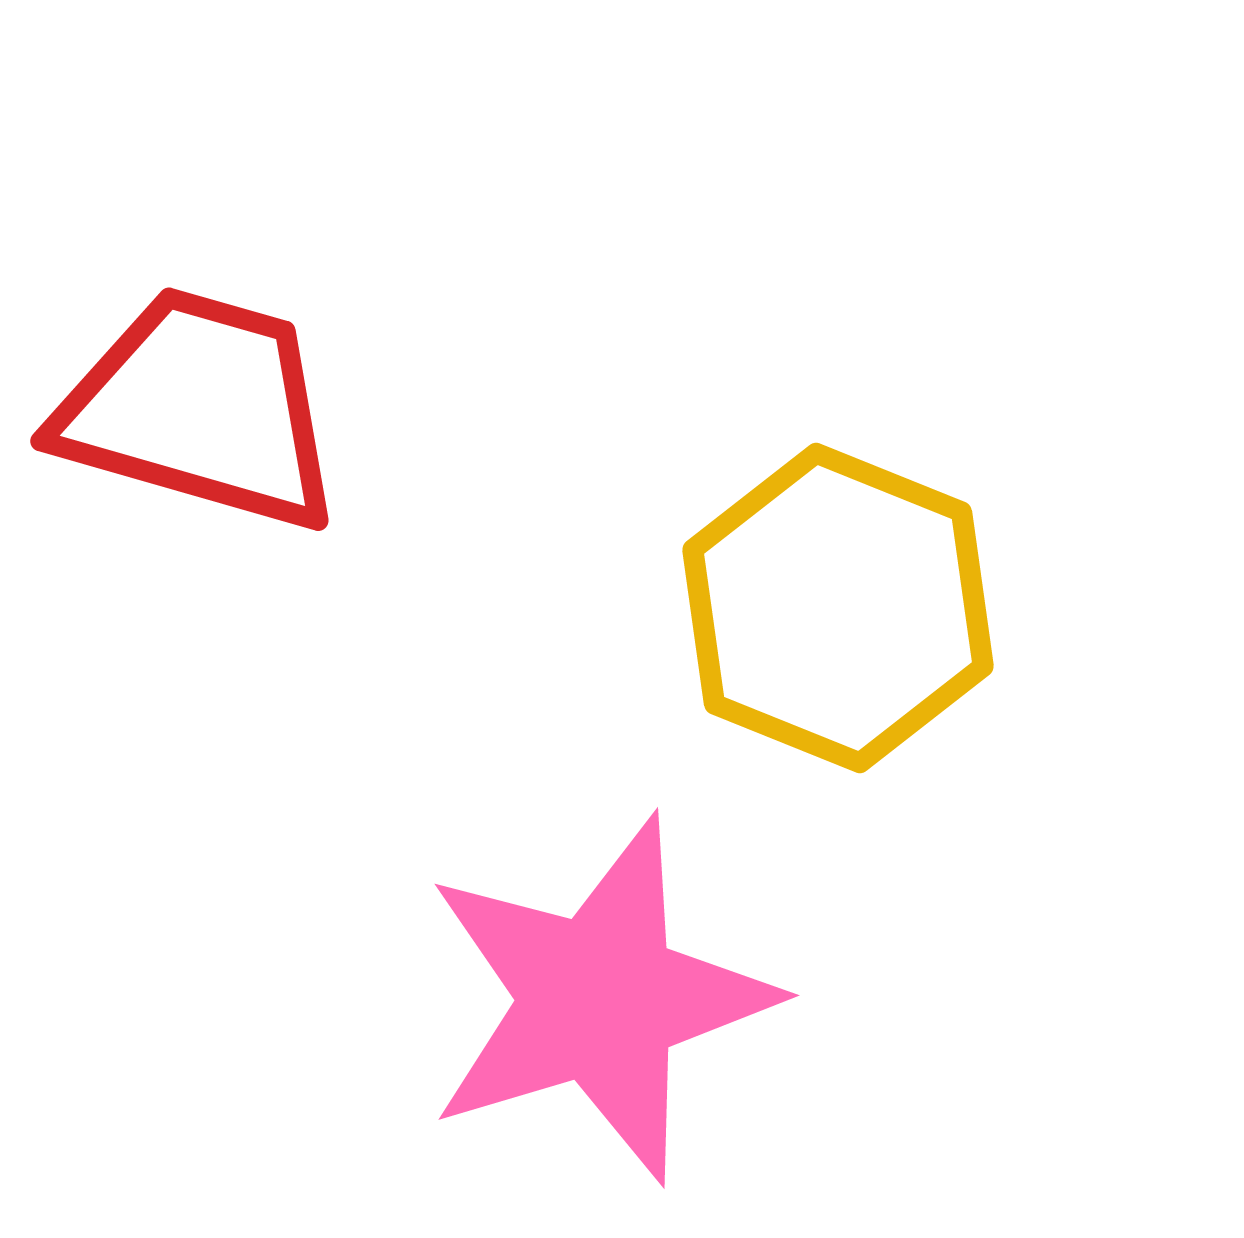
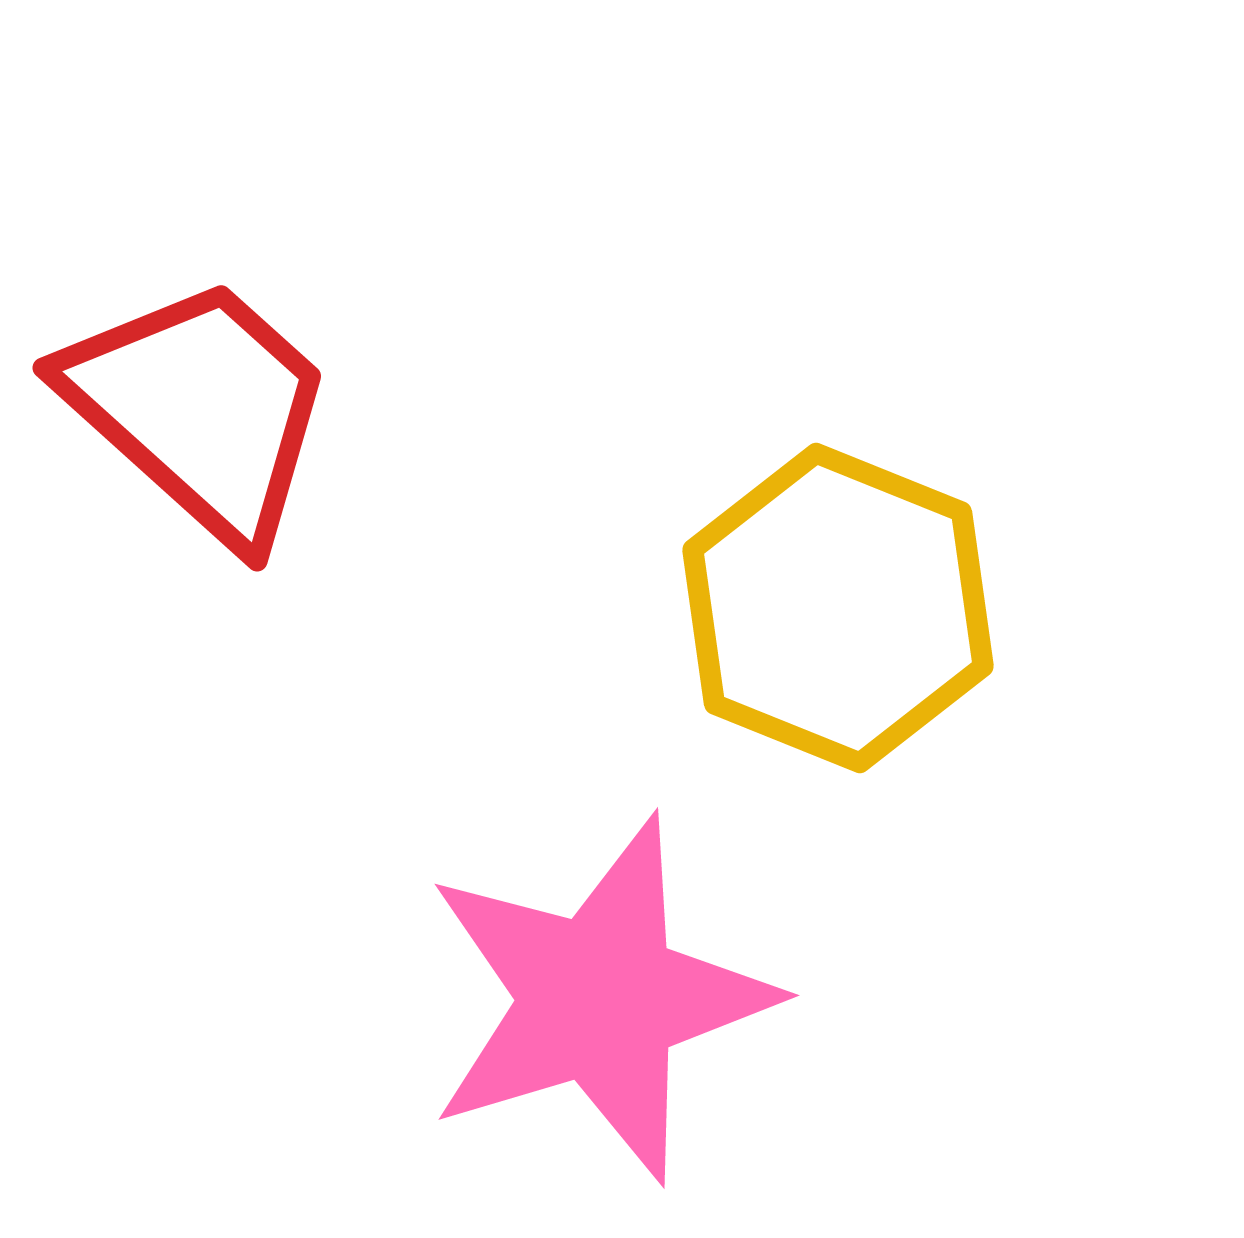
red trapezoid: rotated 26 degrees clockwise
